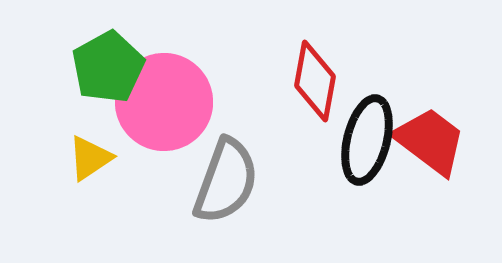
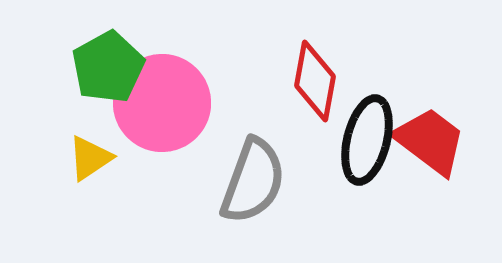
pink circle: moved 2 px left, 1 px down
gray semicircle: moved 27 px right
